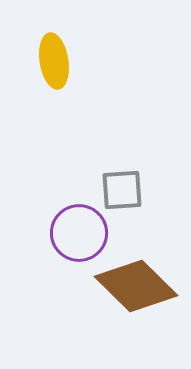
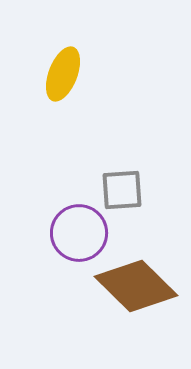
yellow ellipse: moved 9 px right, 13 px down; rotated 30 degrees clockwise
